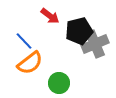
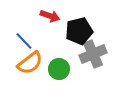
red arrow: rotated 18 degrees counterclockwise
gray cross: moved 2 px left, 10 px down
green circle: moved 14 px up
